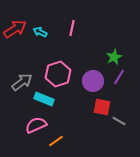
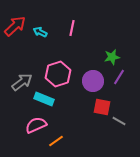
red arrow: moved 3 px up; rotated 10 degrees counterclockwise
green star: moved 2 px left; rotated 14 degrees clockwise
